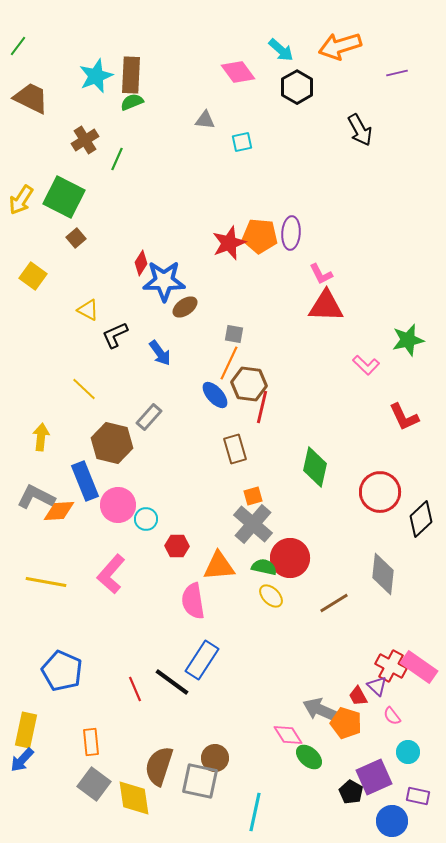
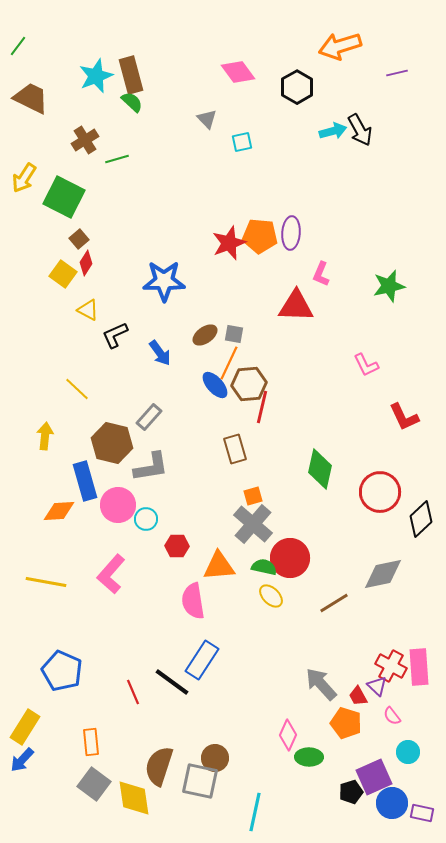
cyan arrow at (281, 50): moved 52 px right, 81 px down; rotated 56 degrees counterclockwise
brown rectangle at (131, 75): rotated 18 degrees counterclockwise
green semicircle at (132, 102): rotated 65 degrees clockwise
gray triangle at (205, 120): moved 2 px right, 1 px up; rotated 40 degrees clockwise
green line at (117, 159): rotated 50 degrees clockwise
yellow arrow at (21, 200): moved 3 px right, 22 px up
brown square at (76, 238): moved 3 px right, 1 px down
red diamond at (141, 263): moved 55 px left
pink L-shape at (321, 274): rotated 50 degrees clockwise
yellow square at (33, 276): moved 30 px right, 2 px up
red triangle at (326, 306): moved 30 px left
brown ellipse at (185, 307): moved 20 px right, 28 px down
green star at (408, 340): moved 19 px left, 54 px up
pink L-shape at (366, 365): rotated 20 degrees clockwise
brown hexagon at (249, 384): rotated 12 degrees counterclockwise
yellow line at (84, 389): moved 7 px left
blue ellipse at (215, 395): moved 10 px up
yellow arrow at (41, 437): moved 4 px right, 1 px up
green diamond at (315, 467): moved 5 px right, 2 px down
blue rectangle at (85, 481): rotated 6 degrees clockwise
gray L-shape at (36, 497): moved 115 px right, 30 px up; rotated 144 degrees clockwise
gray diamond at (383, 574): rotated 72 degrees clockwise
pink rectangle at (419, 667): rotated 51 degrees clockwise
red line at (135, 689): moved 2 px left, 3 px down
gray arrow at (321, 710): moved 26 px up; rotated 24 degrees clockwise
yellow rectangle at (26, 730): moved 1 px left, 3 px up; rotated 20 degrees clockwise
pink diamond at (288, 735): rotated 56 degrees clockwise
green ellipse at (309, 757): rotated 40 degrees counterclockwise
black pentagon at (351, 792): rotated 25 degrees clockwise
purple rectangle at (418, 796): moved 4 px right, 17 px down
blue circle at (392, 821): moved 18 px up
